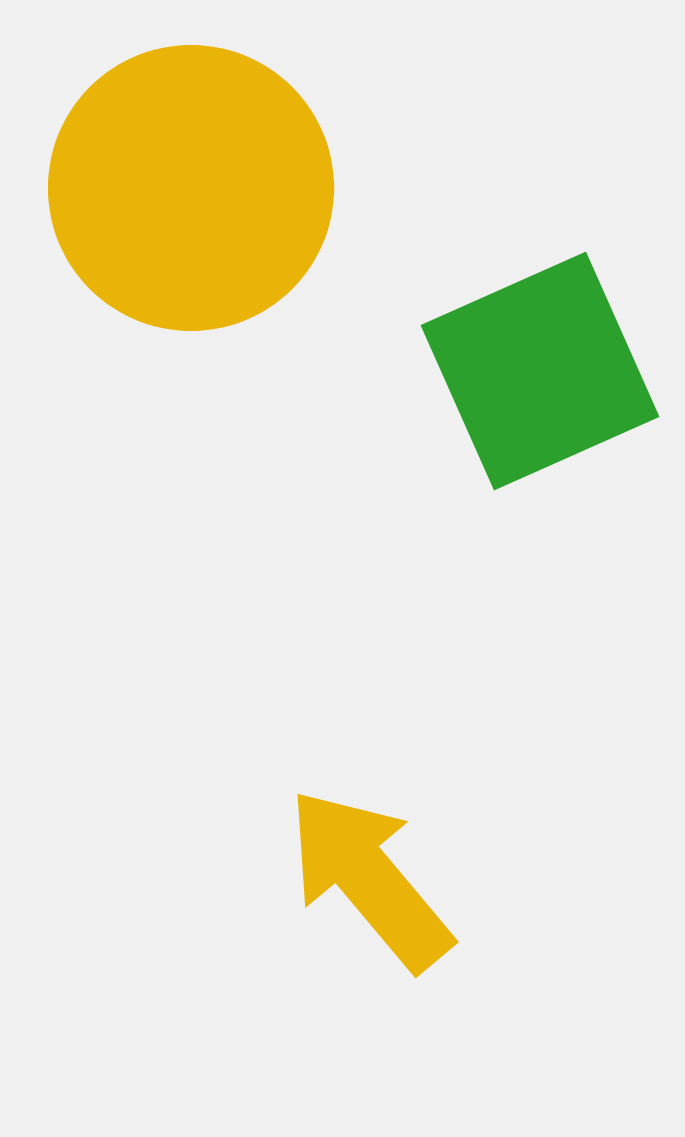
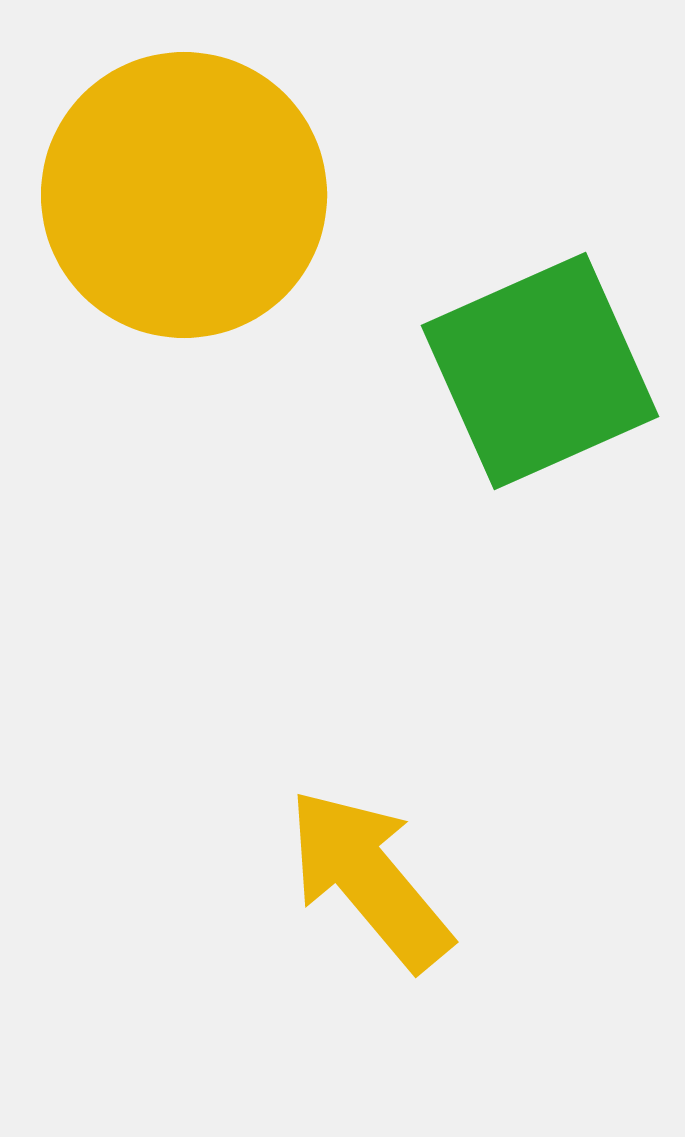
yellow circle: moved 7 px left, 7 px down
